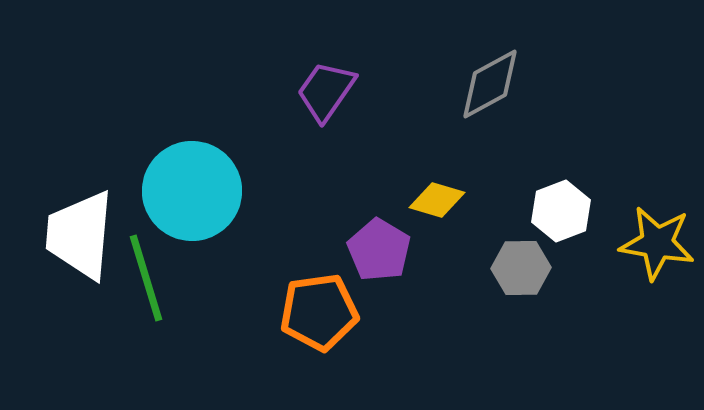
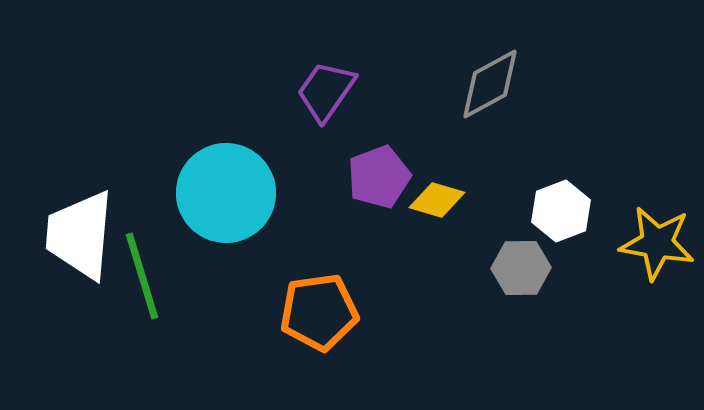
cyan circle: moved 34 px right, 2 px down
purple pentagon: moved 73 px up; rotated 20 degrees clockwise
green line: moved 4 px left, 2 px up
